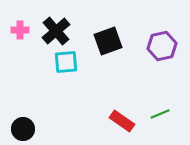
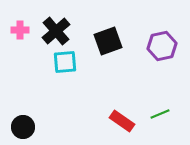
cyan square: moved 1 px left
black circle: moved 2 px up
